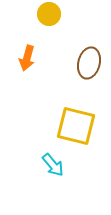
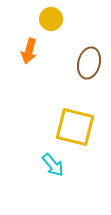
yellow circle: moved 2 px right, 5 px down
orange arrow: moved 2 px right, 7 px up
yellow square: moved 1 px left, 1 px down
